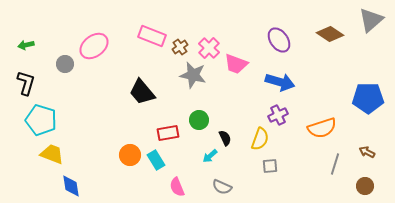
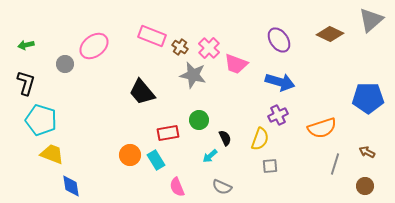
brown diamond: rotated 8 degrees counterclockwise
brown cross: rotated 21 degrees counterclockwise
